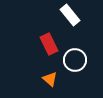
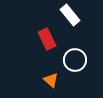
red rectangle: moved 2 px left, 5 px up
orange triangle: moved 1 px right, 1 px down
